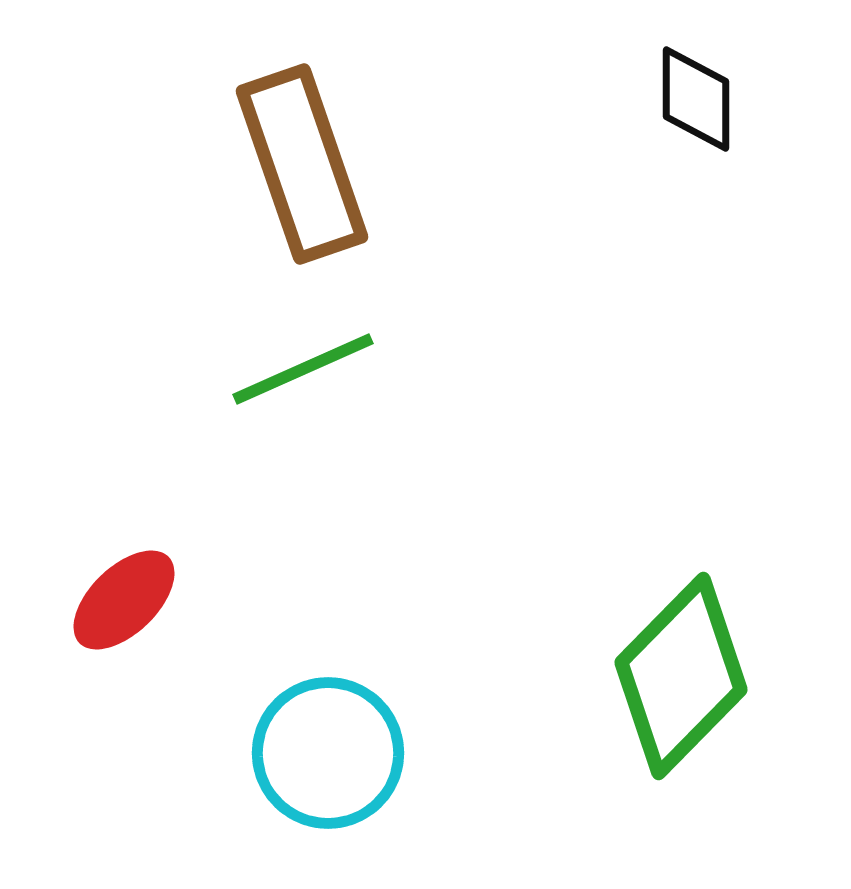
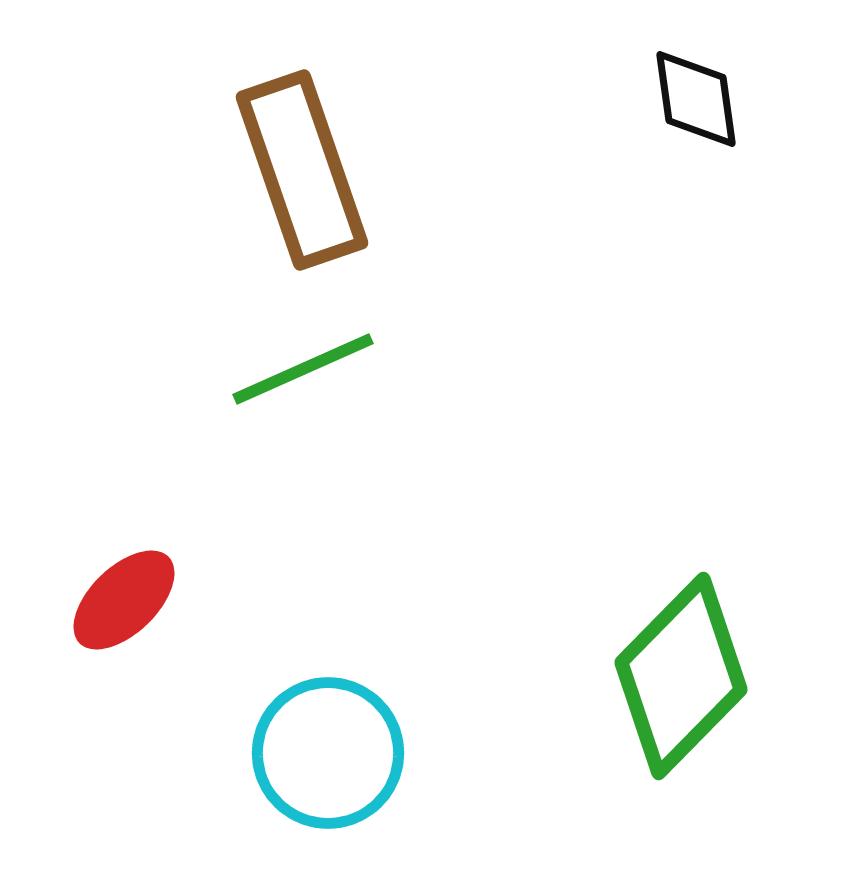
black diamond: rotated 8 degrees counterclockwise
brown rectangle: moved 6 px down
